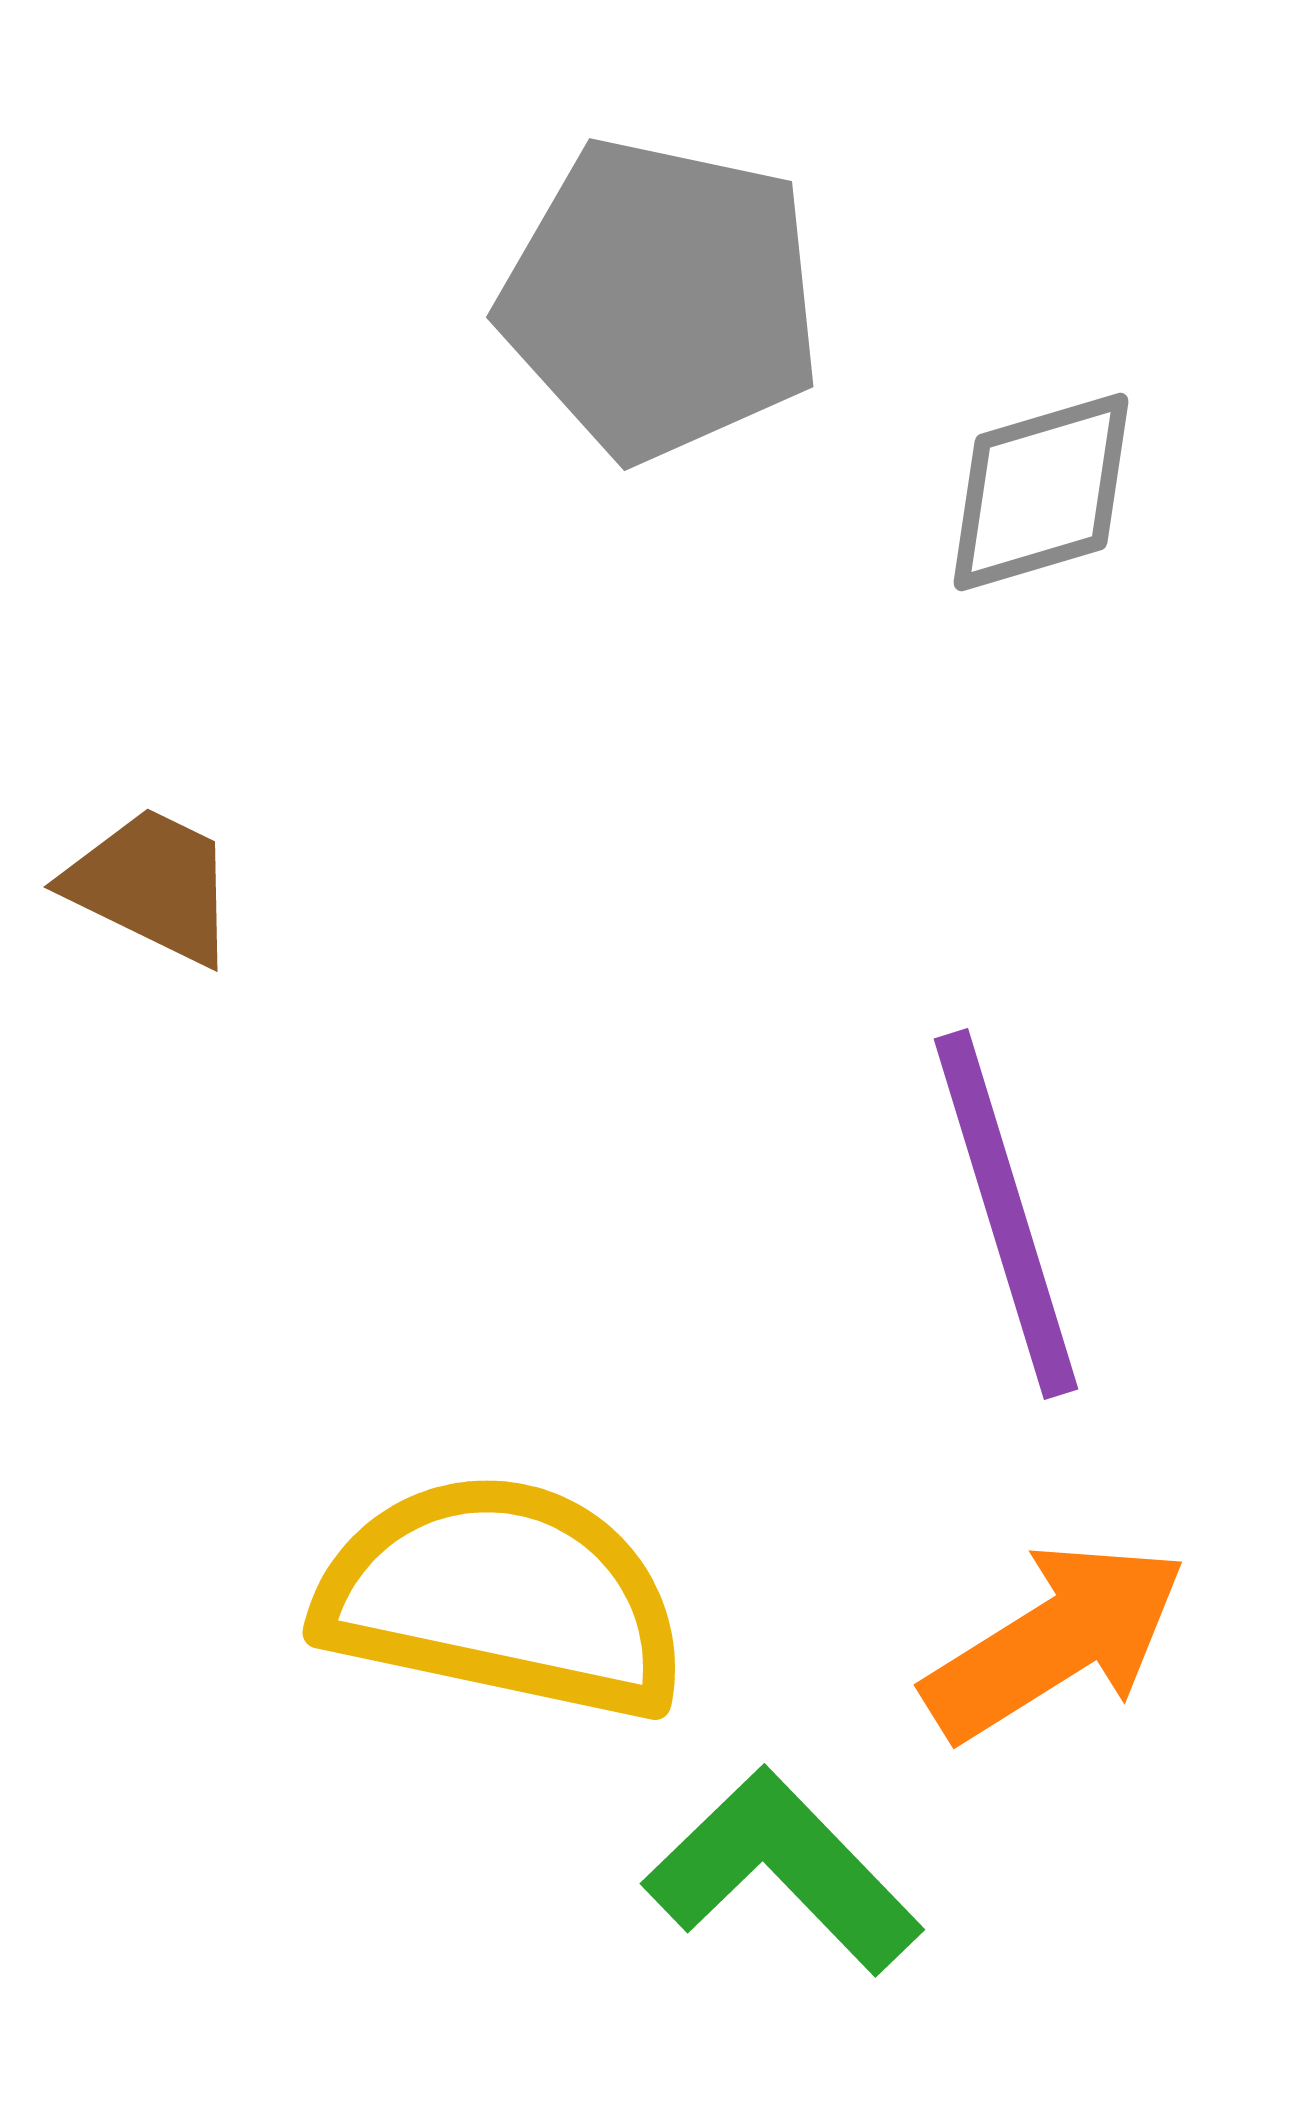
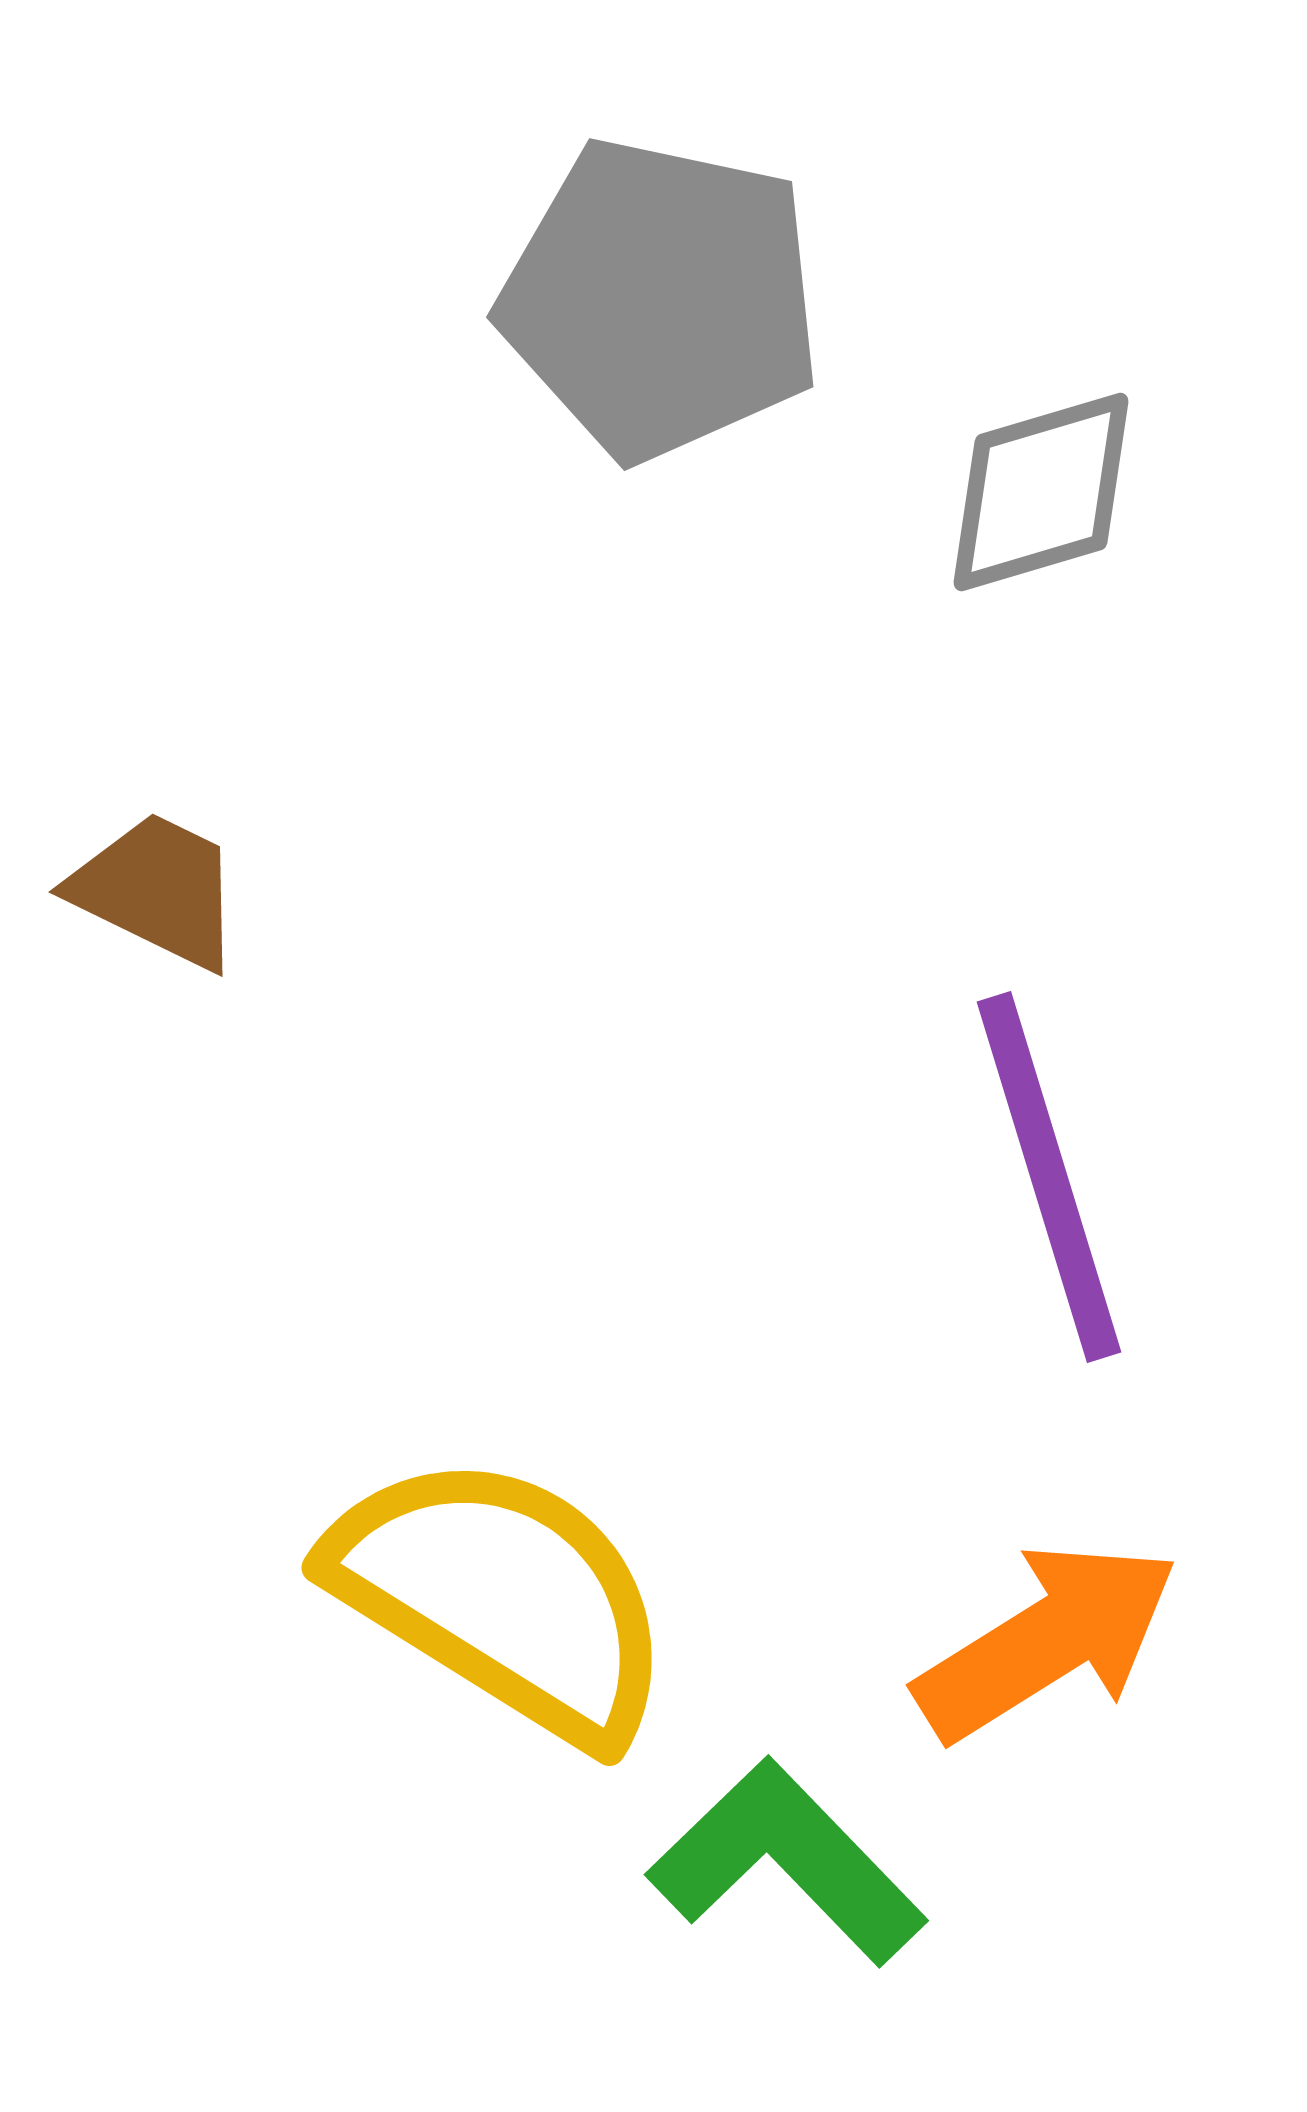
brown trapezoid: moved 5 px right, 5 px down
purple line: moved 43 px right, 37 px up
yellow semicircle: rotated 20 degrees clockwise
orange arrow: moved 8 px left
green L-shape: moved 4 px right, 9 px up
